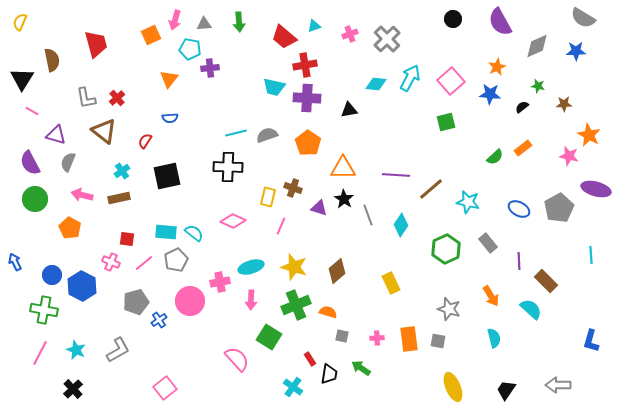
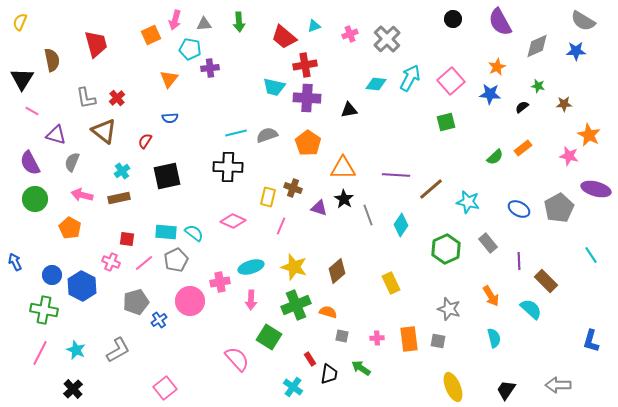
gray semicircle at (583, 18): moved 3 px down
gray semicircle at (68, 162): moved 4 px right
cyan line at (591, 255): rotated 30 degrees counterclockwise
